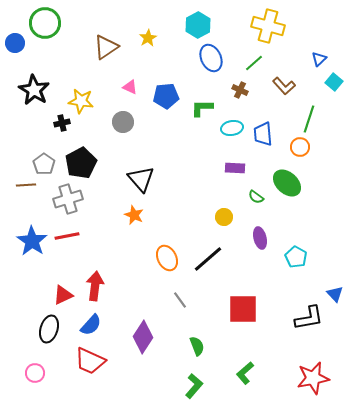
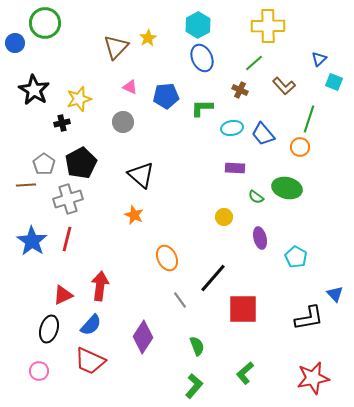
yellow cross at (268, 26): rotated 16 degrees counterclockwise
brown triangle at (106, 47): moved 10 px right; rotated 12 degrees counterclockwise
blue ellipse at (211, 58): moved 9 px left
cyan square at (334, 82): rotated 18 degrees counterclockwise
yellow star at (81, 101): moved 2 px left, 2 px up; rotated 25 degrees counterclockwise
blue trapezoid at (263, 134): rotated 35 degrees counterclockwise
black triangle at (141, 179): moved 4 px up; rotated 8 degrees counterclockwise
green ellipse at (287, 183): moved 5 px down; rotated 28 degrees counterclockwise
red line at (67, 236): moved 3 px down; rotated 65 degrees counterclockwise
black line at (208, 259): moved 5 px right, 19 px down; rotated 8 degrees counterclockwise
red arrow at (95, 286): moved 5 px right
pink circle at (35, 373): moved 4 px right, 2 px up
